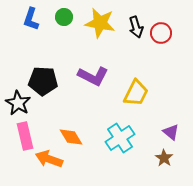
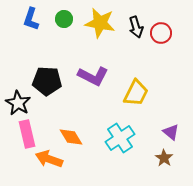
green circle: moved 2 px down
black pentagon: moved 4 px right
pink rectangle: moved 2 px right, 2 px up
